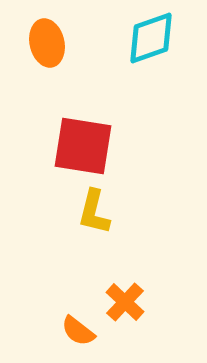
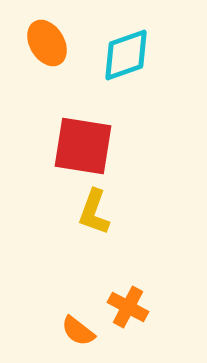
cyan diamond: moved 25 px left, 17 px down
orange ellipse: rotated 18 degrees counterclockwise
yellow L-shape: rotated 6 degrees clockwise
orange cross: moved 3 px right, 5 px down; rotated 15 degrees counterclockwise
